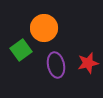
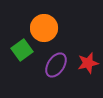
green square: moved 1 px right
purple ellipse: rotated 45 degrees clockwise
